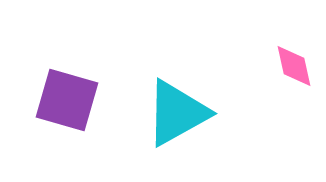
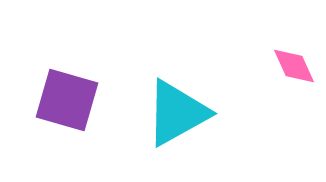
pink diamond: rotated 12 degrees counterclockwise
